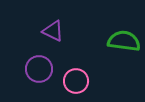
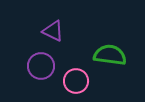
green semicircle: moved 14 px left, 14 px down
purple circle: moved 2 px right, 3 px up
